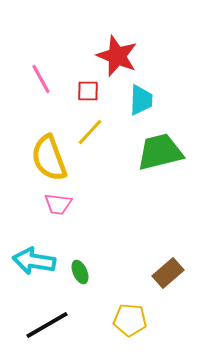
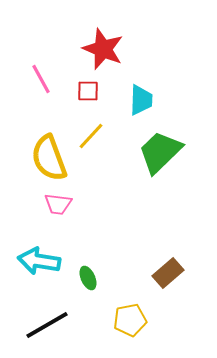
red star: moved 14 px left, 7 px up
yellow line: moved 1 px right, 4 px down
green trapezoid: rotated 30 degrees counterclockwise
cyan arrow: moved 5 px right
green ellipse: moved 8 px right, 6 px down
yellow pentagon: rotated 16 degrees counterclockwise
